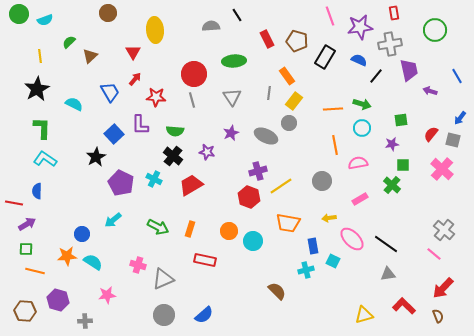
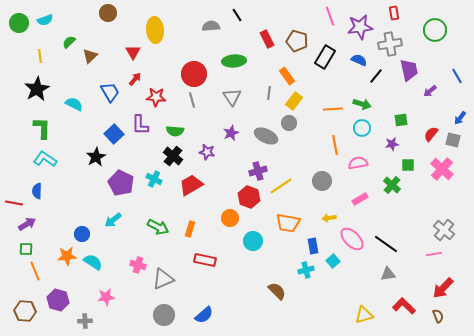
green circle at (19, 14): moved 9 px down
purple arrow at (430, 91): rotated 56 degrees counterclockwise
green square at (403, 165): moved 5 px right
orange circle at (229, 231): moved 1 px right, 13 px up
pink line at (434, 254): rotated 49 degrees counterclockwise
cyan square at (333, 261): rotated 24 degrees clockwise
orange line at (35, 271): rotated 54 degrees clockwise
pink star at (107, 295): moved 1 px left, 2 px down
